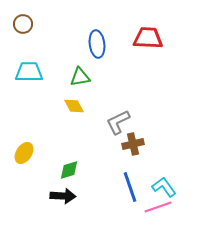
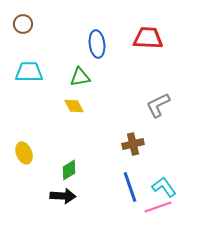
gray L-shape: moved 40 px right, 17 px up
yellow ellipse: rotated 55 degrees counterclockwise
green diamond: rotated 15 degrees counterclockwise
